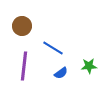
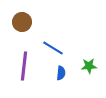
brown circle: moved 4 px up
blue semicircle: rotated 48 degrees counterclockwise
